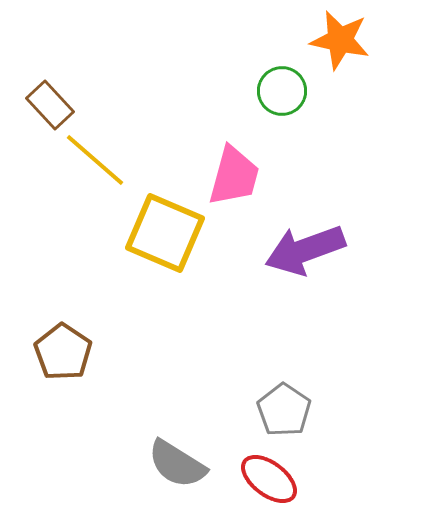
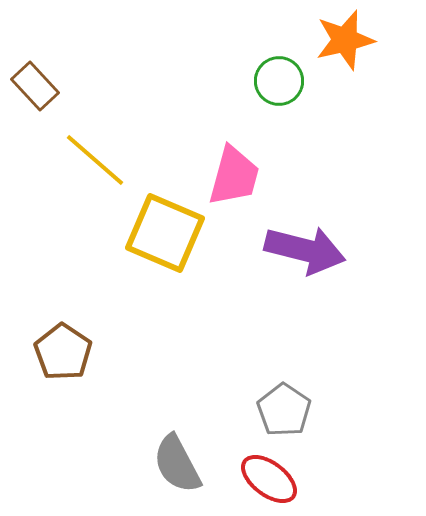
orange star: moved 5 px right; rotated 26 degrees counterclockwise
green circle: moved 3 px left, 10 px up
brown rectangle: moved 15 px left, 19 px up
purple arrow: rotated 146 degrees counterclockwise
gray semicircle: rotated 30 degrees clockwise
